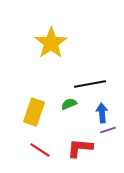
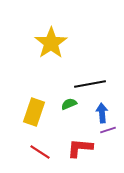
red line: moved 2 px down
